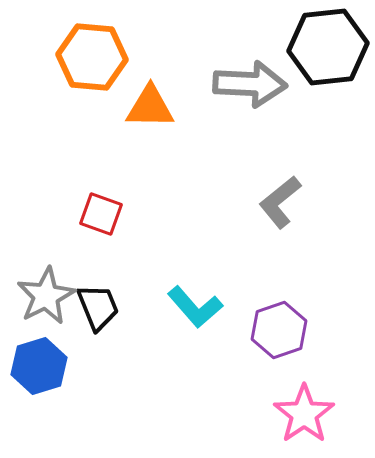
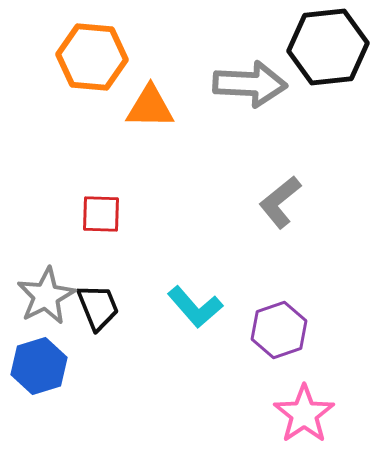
red square: rotated 18 degrees counterclockwise
